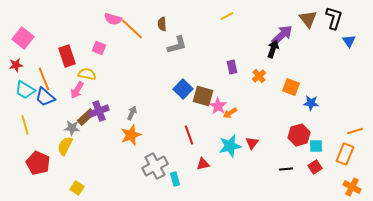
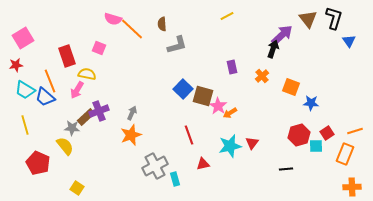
pink square at (23, 38): rotated 20 degrees clockwise
orange cross at (259, 76): moved 3 px right
orange line at (44, 79): moved 6 px right, 2 px down
yellow semicircle at (65, 146): rotated 114 degrees clockwise
red square at (315, 167): moved 12 px right, 34 px up
orange cross at (352, 187): rotated 30 degrees counterclockwise
